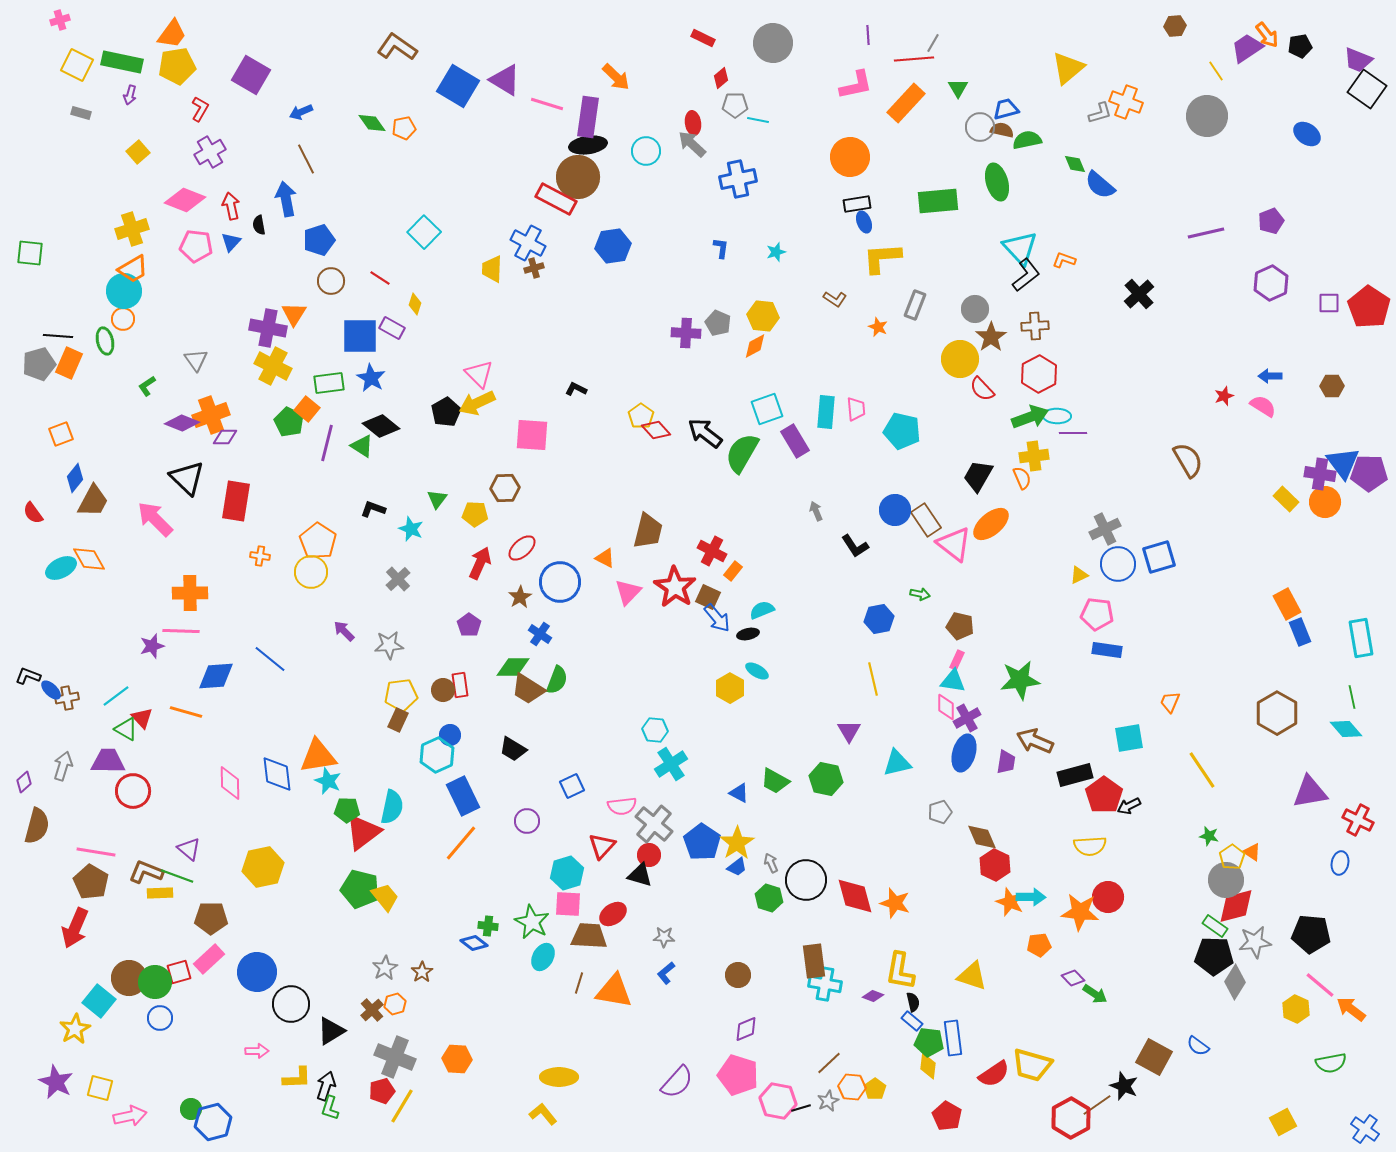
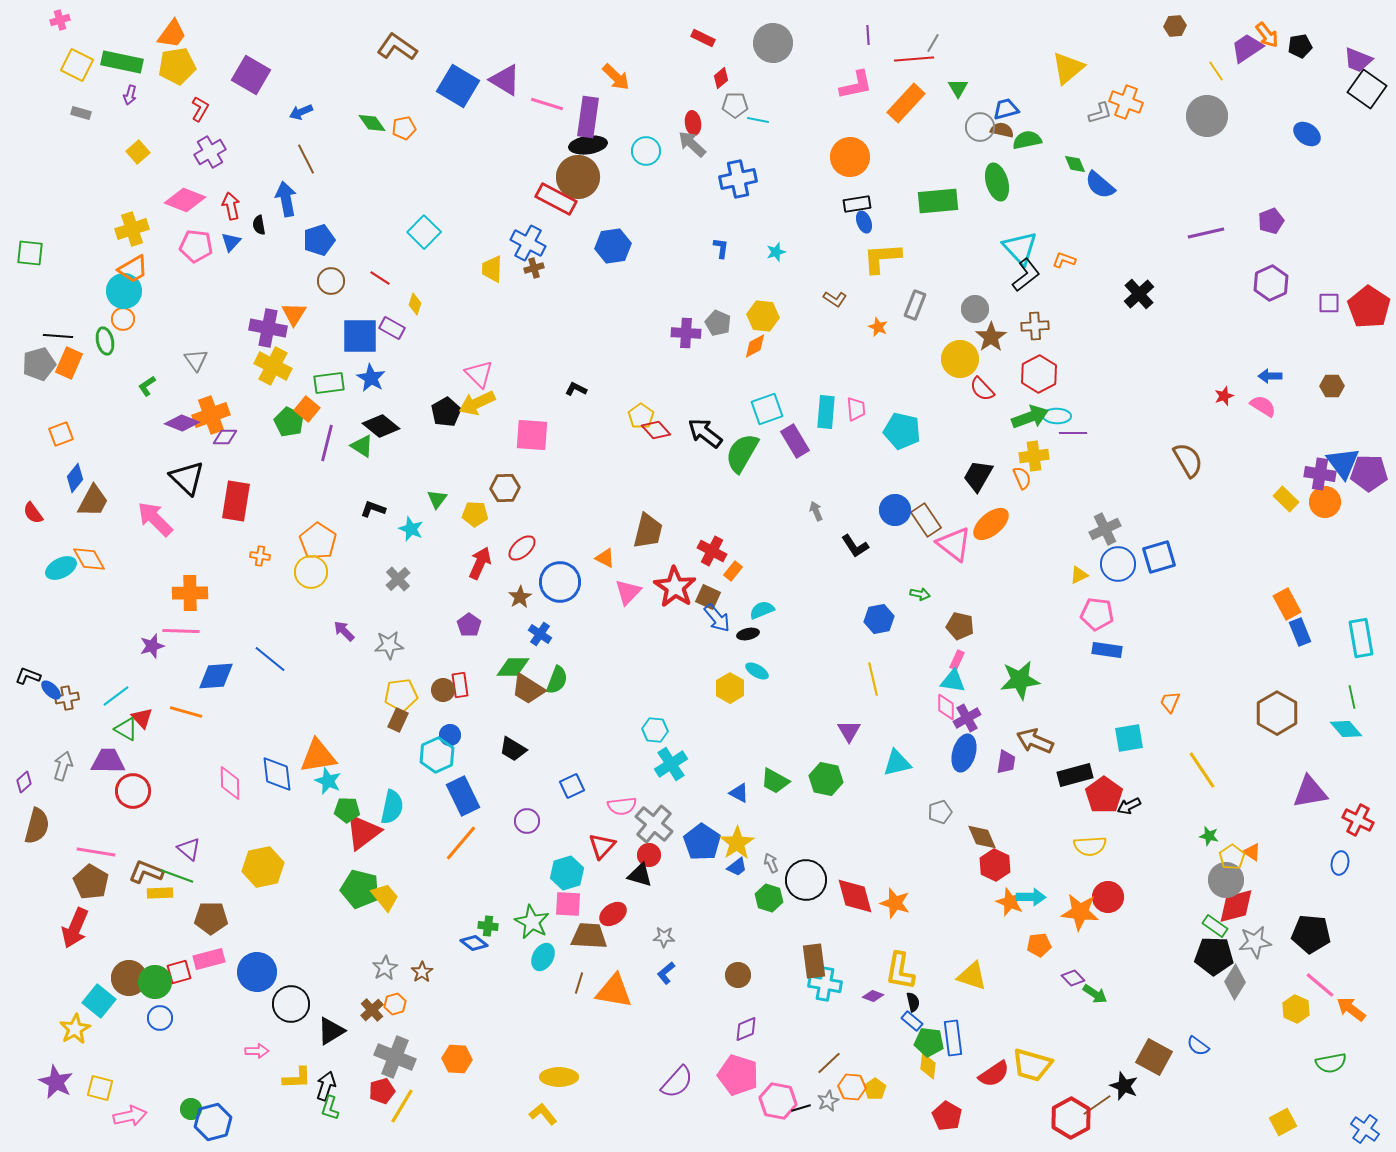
pink rectangle at (209, 959): rotated 28 degrees clockwise
